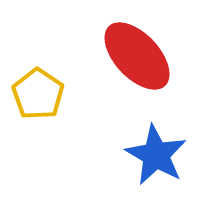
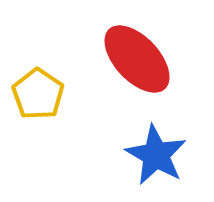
red ellipse: moved 3 px down
